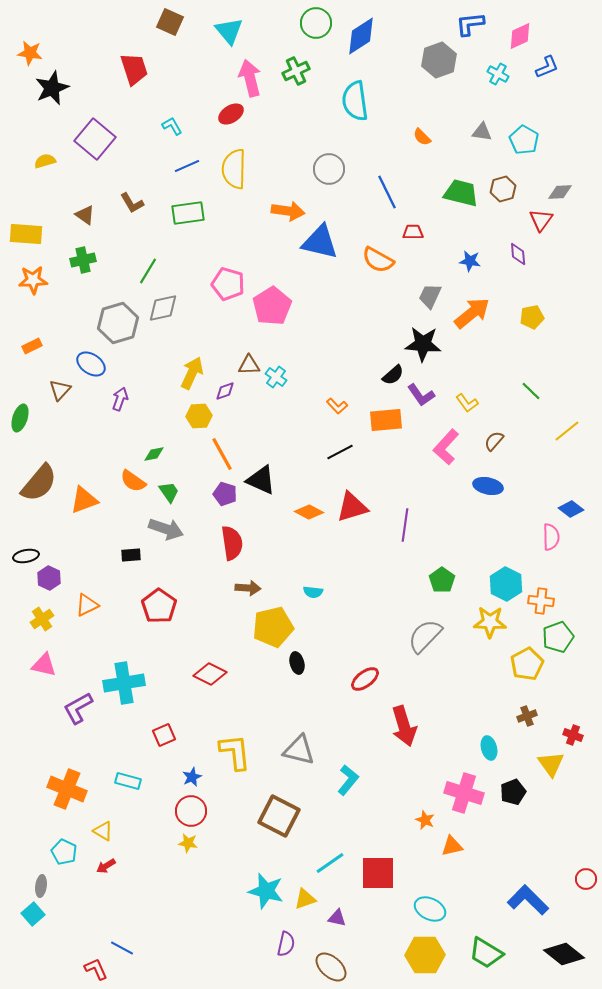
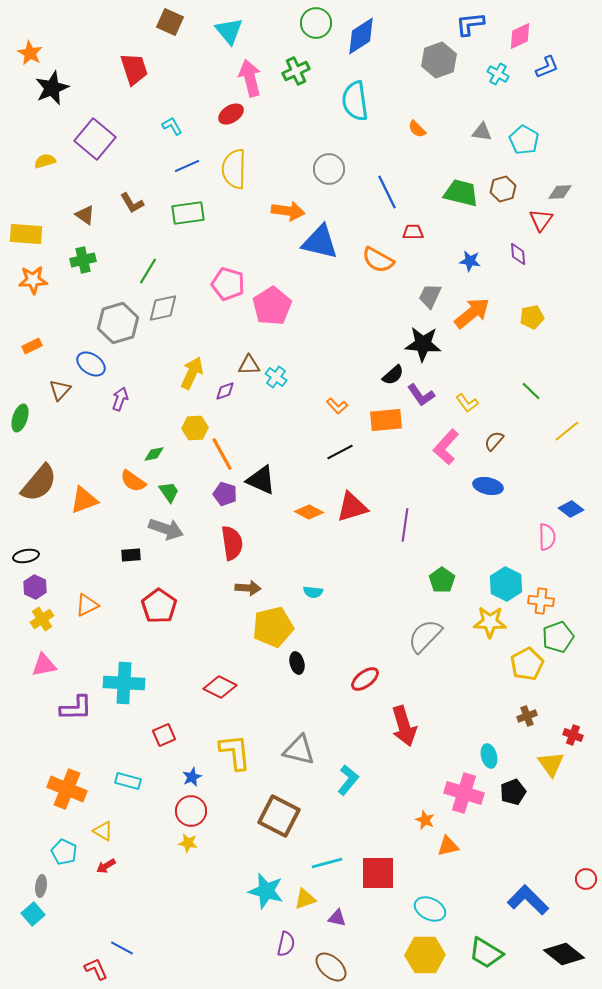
orange star at (30, 53): rotated 20 degrees clockwise
orange semicircle at (422, 137): moved 5 px left, 8 px up
yellow hexagon at (199, 416): moved 4 px left, 12 px down
pink semicircle at (551, 537): moved 4 px left
purple hexagon at (49, 578): moved 14 px left, 9 px down
pink triangle at (44, 665): rotated 24 degrees counterclockwise
red diamond at (210, 674): moved 10 px right, 13 px down
cyan cross at (124, 683): rotated 12 degrees clockwise
purple L-shape at (78, 708): moved 2 px left; rotated 152 degrees counterclockwise
cyan ellipse at (489, 748): moved 8 px down
orange triangle at (452, 846): moved 4 px left
cyan line at (330, 863): moved 3 px left; rotated 20 degrees clockwise
